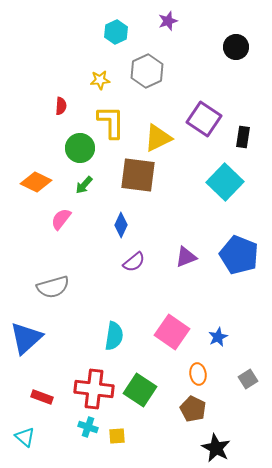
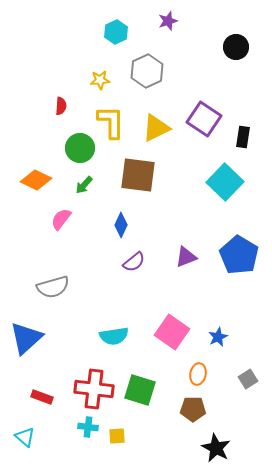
yellow triangle: moved 2 px left, 10 px up
orange diamond: moved 2 px up
blue pentagon: rotated 9 degrees clockwise
cyan semicircle: rotated 72 degrees clockwise
orange ellipse: rotated 20 degrees clockwise
green square: rotated 16 degrees counterclockwise
brown pentagon: rotated 25 degrees counterclockwise
cyan cross: rotated 12 degrees counterclockwise
